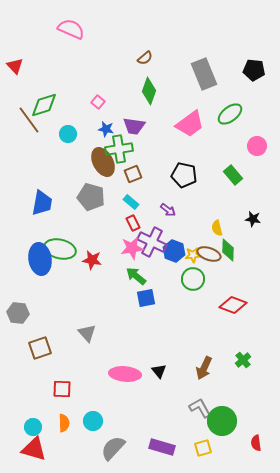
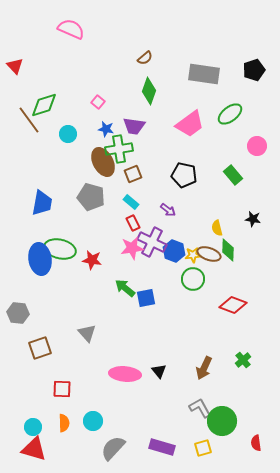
black pentagon at (254, 70): rotated 25 degrees counterclockwise
gray rectangle at (204, 74): rotated 60 degrees counterclockwise
green arrow at (136, 276): moved 11 px left, 12 px down
